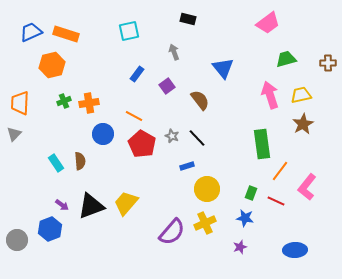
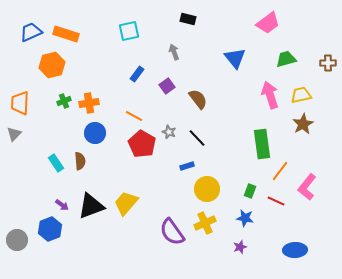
blue triangle at (223, 68): moved 12 px right, 10 px up
brown semicircle at (200, 100): moved 2 px left, 1 px up
blue circle at (103, 134): moved 8 px left, 1 px up
gray star at (172, 136): moved 3 px left, 4 px up
green rectangle at (251, 193): moved 1 px left, 2 px up
purple semicircle at (172, 232): rotated 104 degrees clockwise
